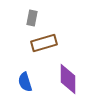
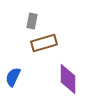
gray rectangle: moved 3 px down
blue semicircle: moved 12 px left, 5 px up; rotated 42 degrees clockwise
